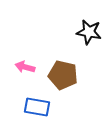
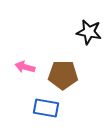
brown pentagon: rotated 12 degrees counterclockwise
blue rectangle: moved 9 px right, 1 px down
